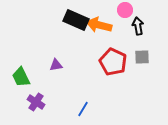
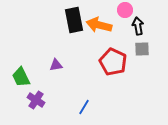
black rectangle: moved 2 px left; rotated 55 degrees clockwise
gray square: moved 8 px up
purple cross: moved 2 px up
blue line: moved 1 px right, 2 px up
